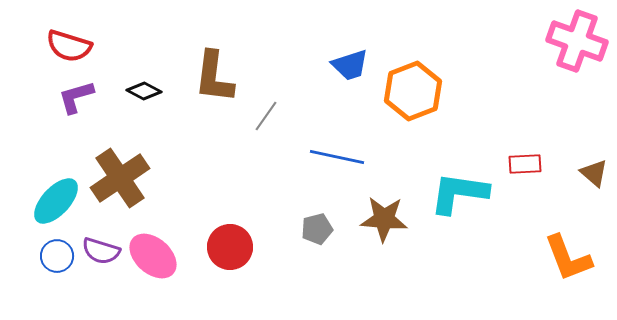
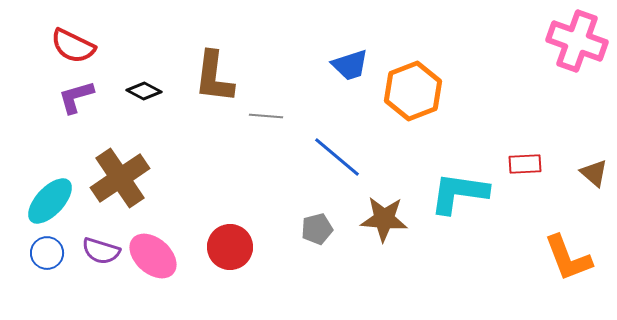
red semicircle: moved 4 px right; rotated 9 degrees clockwise
gray line: rotated 60 degrees clockwise
blue line: rotated 28 degrees clockwise
cyan ellipse: moved 6 px left
blue circle: moved 10 px left, 3 px up
